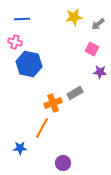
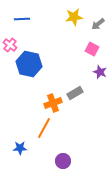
pink cross: moved 5 px left, 3 px down; rotated 24 degrees clockwise
purple star: rotated 16 degrees clockwise
orange line: moved 2 px right
purple circle: moved 2 px up
